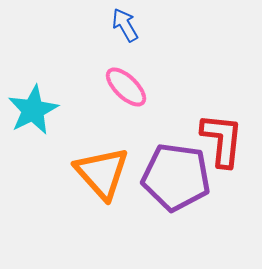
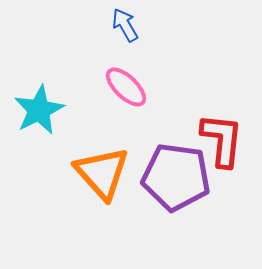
cyan star: moved 6 px right
